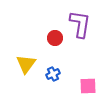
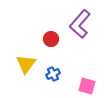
purple L-shape: rotated 148 degrees counterclockwise
red circle: moved 4 px left, 1 px down
pink square: moved 1 px left; rotated 18 degrees clockwise
